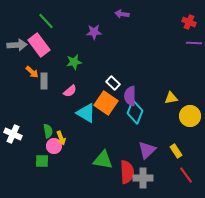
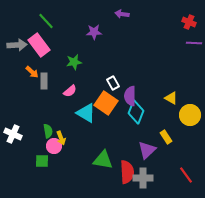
white rectangle: rotated 16 degrees clockwise
yellow triangle: rotated 40 degrees clockwise
cyan diamond: moved 1 px right
yellow circle: moved 1 px up
yellow rectangle: moved 10 px left, 14 px up
